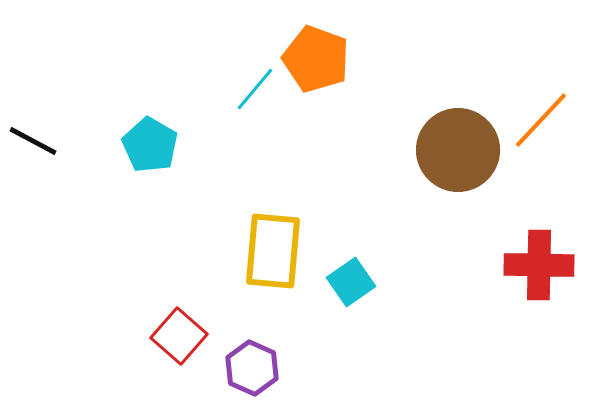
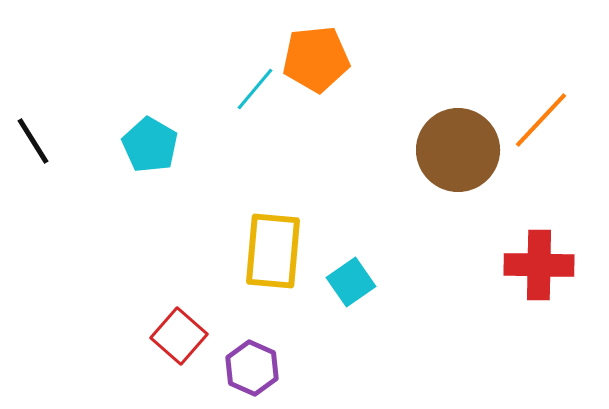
orange pentagon: rotated 26 degrees counterclockwise
black line: rotated 30 degrees clockwise
